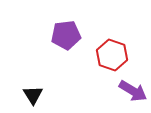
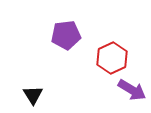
red hexagon: moved 3 px down; rotated 16 degrees clockwise
purple arrow: moved 1 px left, 1 px up
